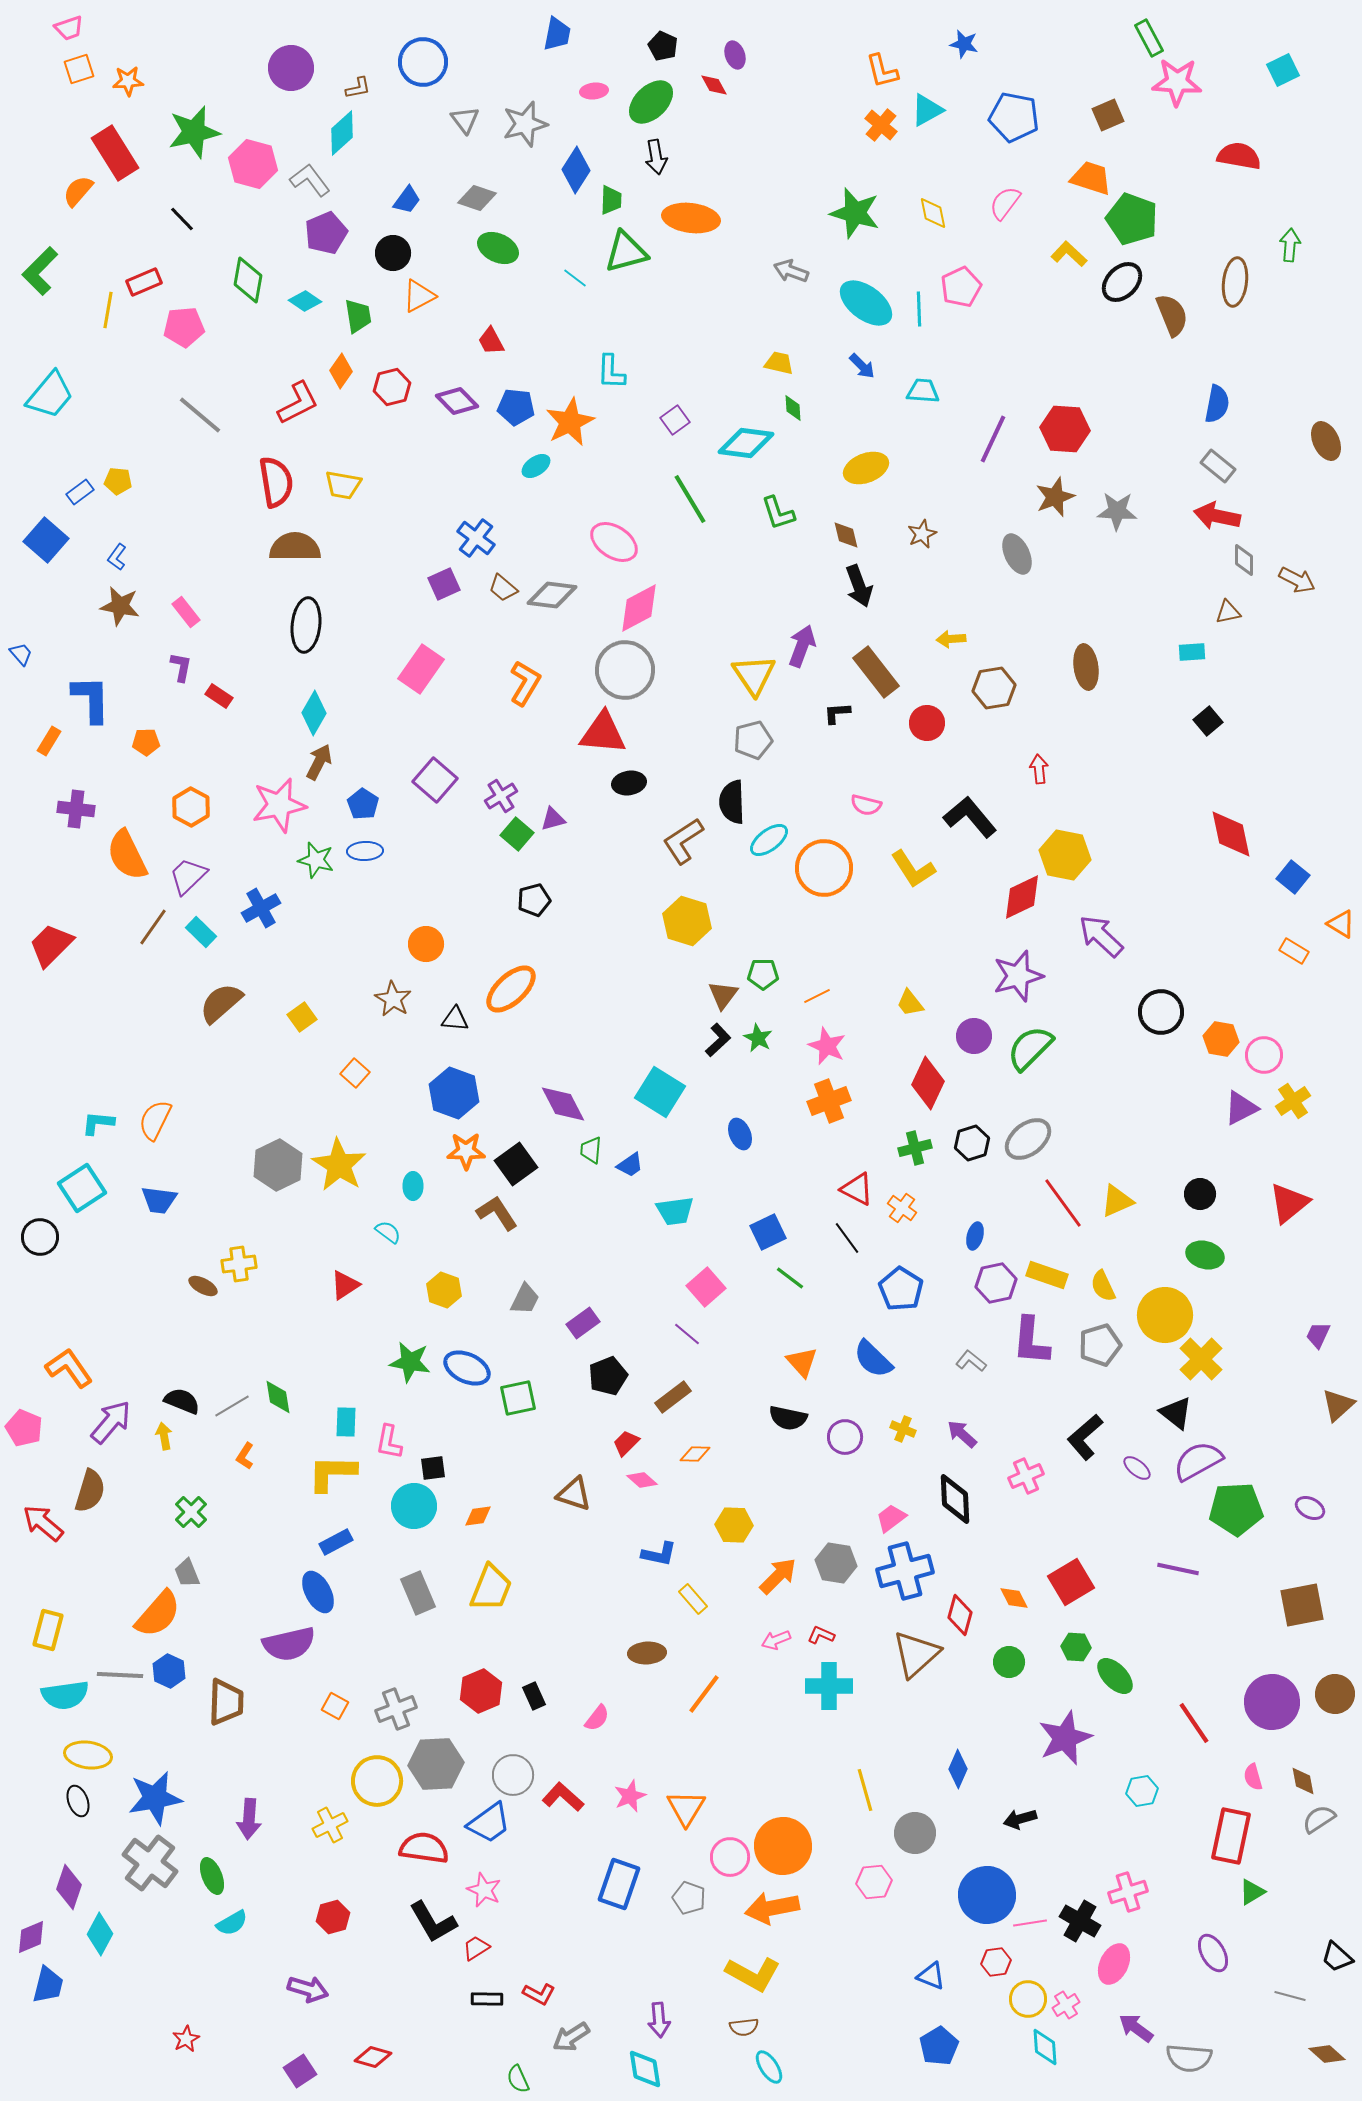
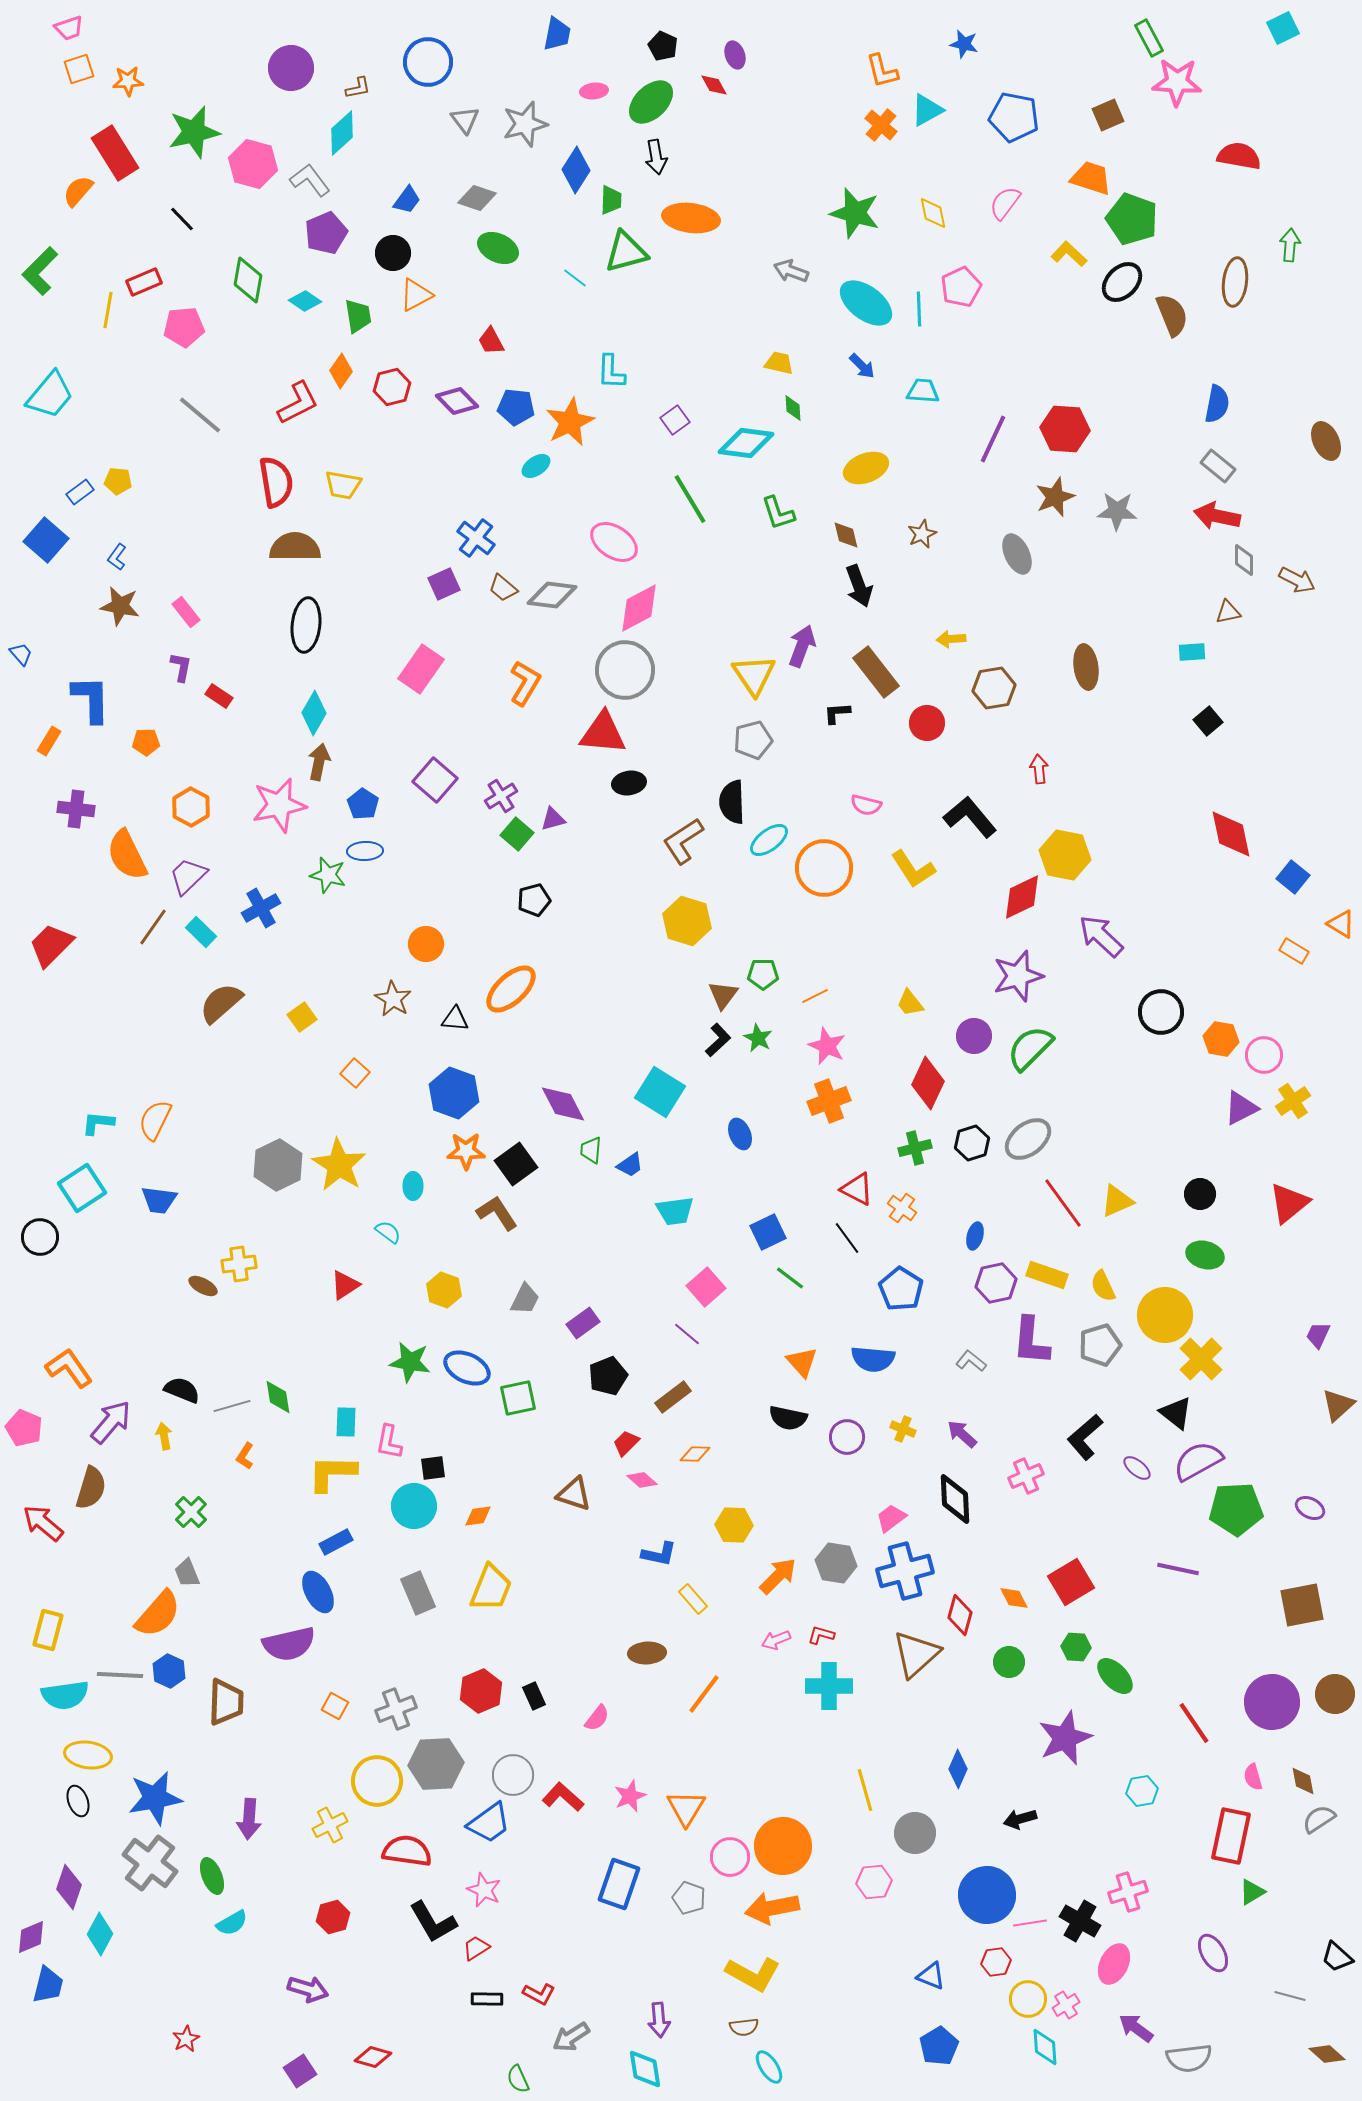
blue circle at (423, 62): moved 5 px right
cyan square at (1283, 70): moved 42 px up
orange triangle at (419, 296): moved 3 px left, 1 px up
brown arrow at (319, 762): rotated 15 degrees counterclockwise
green star at (316, 860): moved 12 px right, 15 px down
orange line at (817, 996): moved 2 px left
blue semicircle at (873, 1359): rotated 39 degrees counterclockwise
black semicircle at (182, 1401): moved 11 px up
gray line at (232, 1406): rotated 15 degrees clockwise
purple circle at (845, 1437): moved 2 px right
brown semicircle at (90, 1491): moved 1 px right, 3 px up
red L-shape at (821, 1635): rotated 8 degrees counterclockwise
red semicircle at (424, 1848): moved 17 px left, 3 px down
gray semicircle at (1189, 2058): rotated 12 degrees counterclockwise
